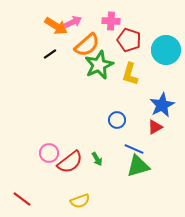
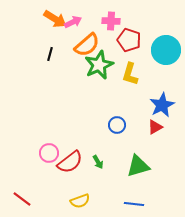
orange arrow: moved 1 px left, 7 px up
black line: rotated 40 degrees counterclockwise
blue circle: moved 5 px down
blue line: moved 55 px down; rotated 18 degrees counterclockwise
green arrow: moved 1 px right, 3 px down
